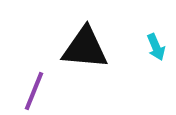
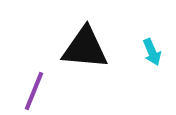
cyan arrow: moved 4 px left, 5 px down
